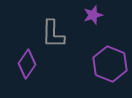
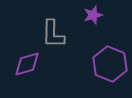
purple diamond: rotated 40 degrees clockwise
